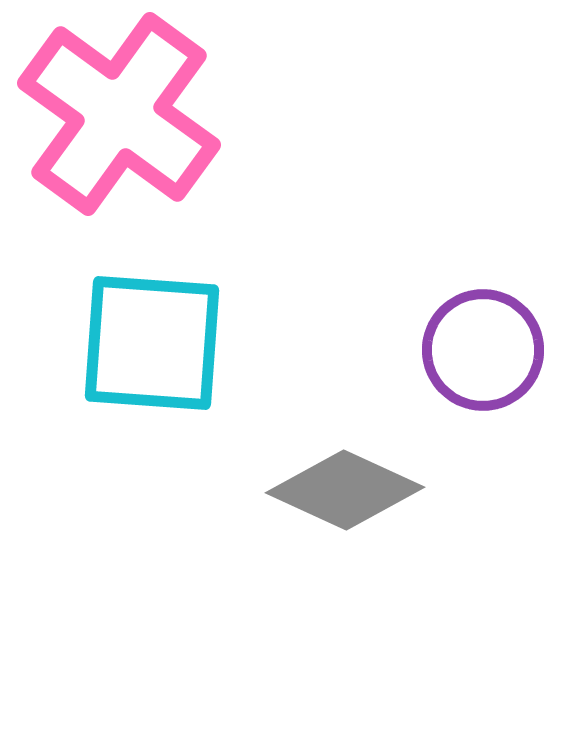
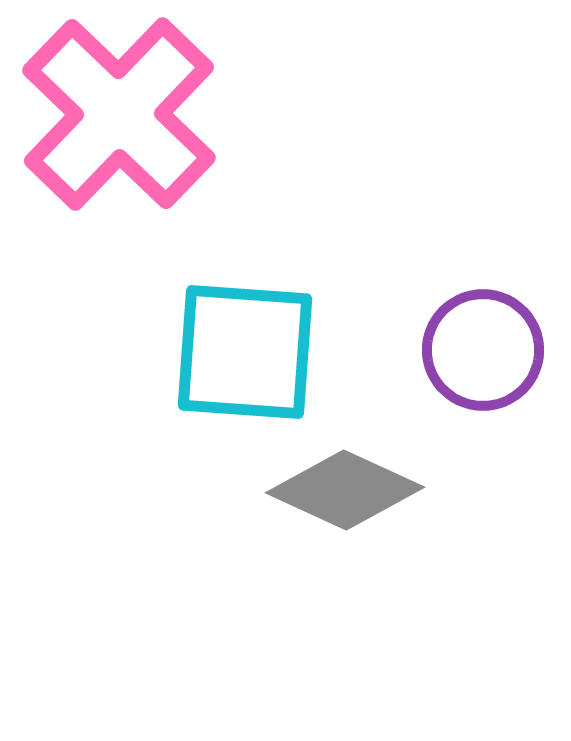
pink cross: rotated 8 degrees clockwise
cyan square: moved 93 px right, 9 px down
